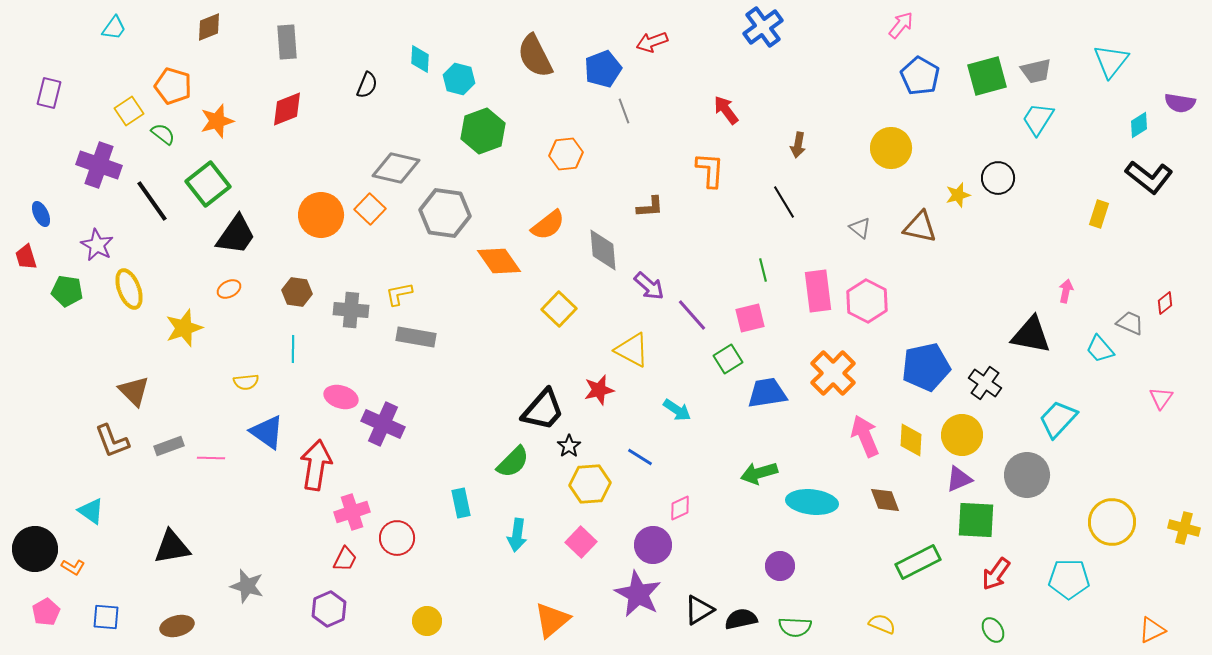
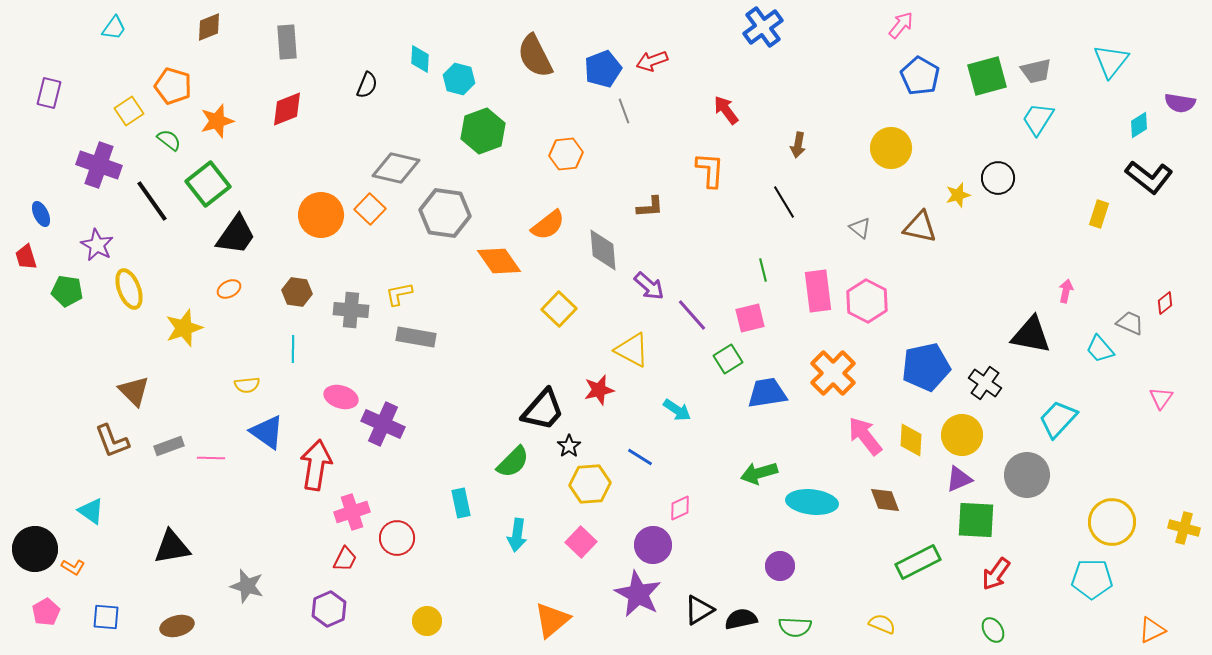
red arrow at (652, 42): moved 19 px down
green semicircle at (163, 134): moved 6 px right, 6 px down
yellow semicircle at (246, 382): moved 1 px right, 3 px down
pink arrow at (865, 436): rotated 15 degrees counterclockwise
cyan pentagon at (1069, 579): moved 23 px right
